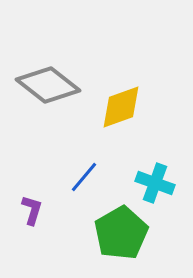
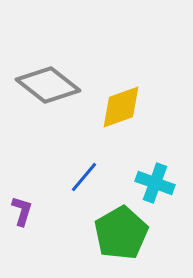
purple L-shape: moved 10 px left, 1 px down
